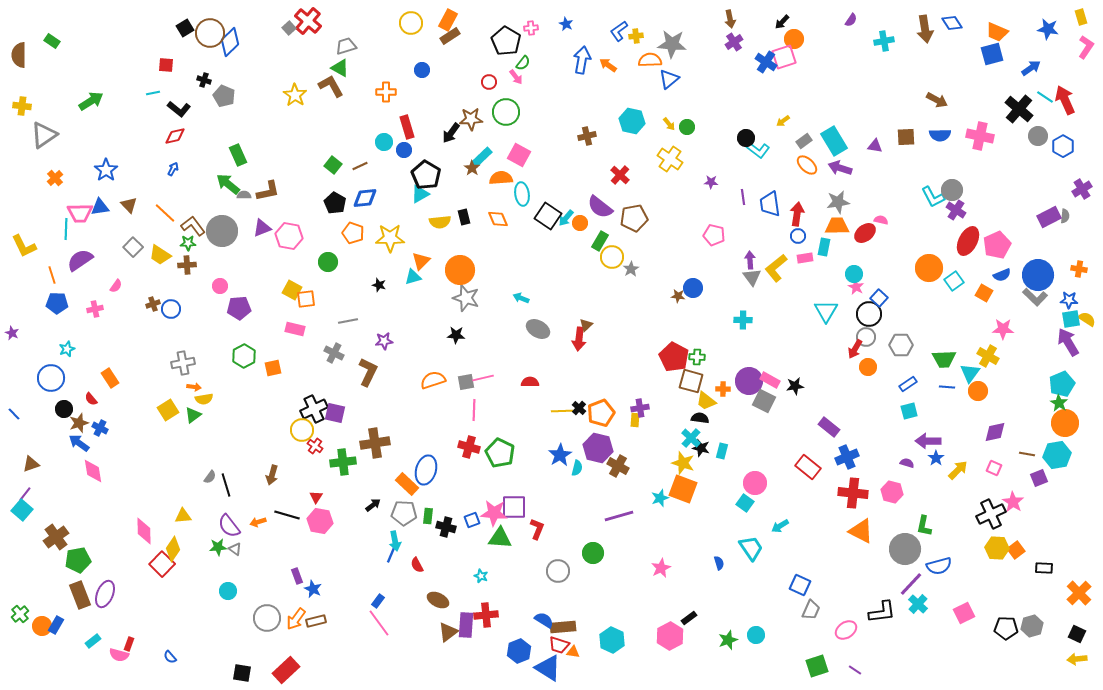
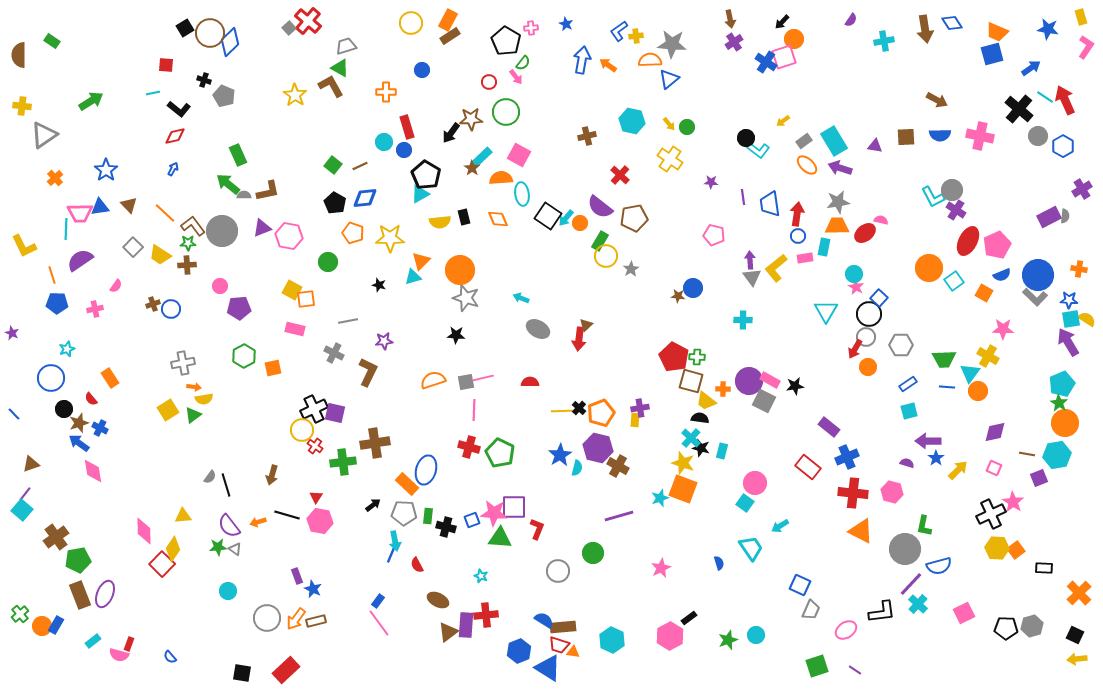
yellow circle at (612, 257): moved 6 px left, 1 px up
black square at (1077, 634): moved 2 px left, 1 px down
